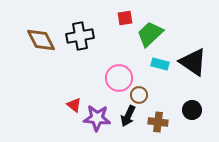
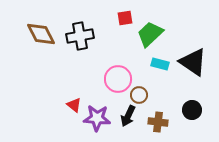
brown diamond: moved 6 px up
pink circle: moved 1 px left, 1 px down
